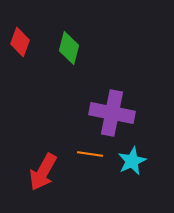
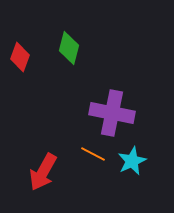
red diamond: moved 15 px down
orange line: moved 3 px right; rotated 20 degrees clockwise
